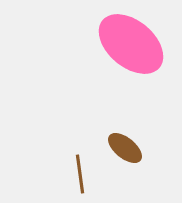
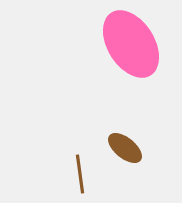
pink ellipse: rotated 18 degrees clockwise
